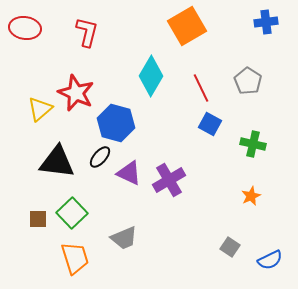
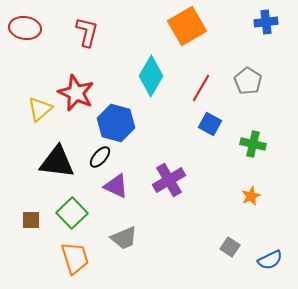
red line: rotated 56 degrees clockwise
purple triangle: moved 13 px left, 13 px down
brown square: moved 7 px left, 1 px down
